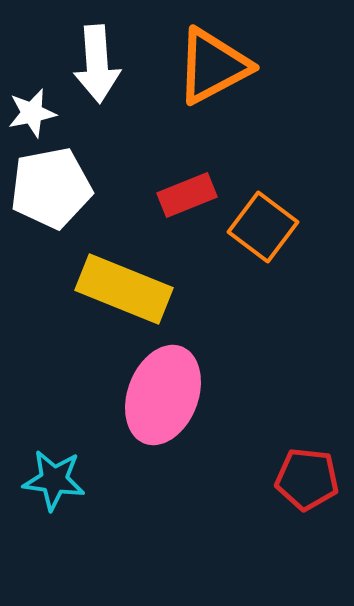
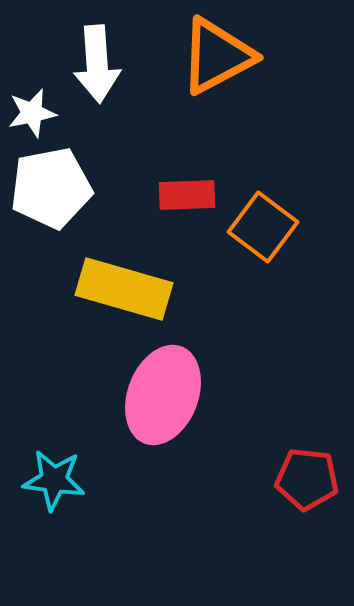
orange triangle: moved 4 px right, 10 px up
red rectangle: rotated 20 degrees clockwise
yellow rectangle: rotated 6 degrees counterclockwise
